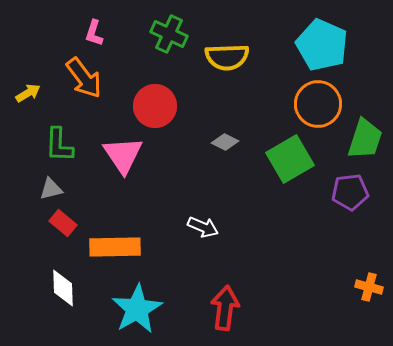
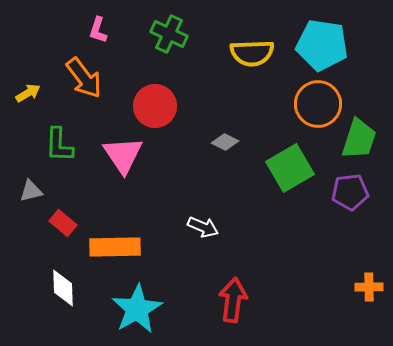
pink L-shape: moved 4 px right, 3 px up
cyan pentagon: rotated 15 degrees counterclockwise
yellow semicircle: moved 25 px right, 4 px up
green trapezoid: moved 6 px left
green square: moved 9 px down
gray triangle: moved 20 px left, 2 px down
orange cross: rotated 16 degrees counterclockwise
red arrow: moved 8 px right, 8 px up
